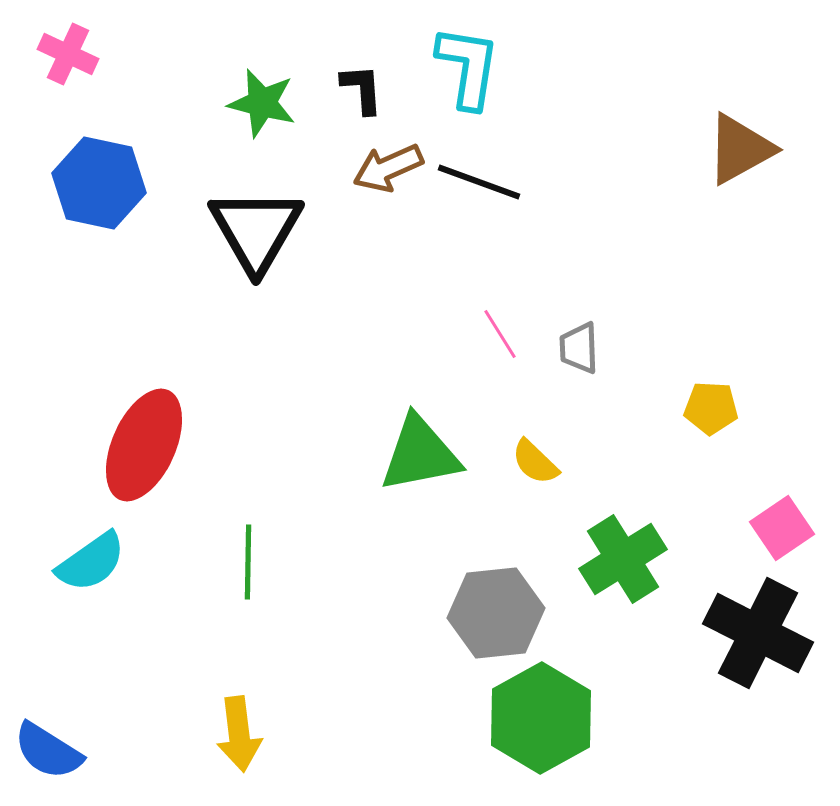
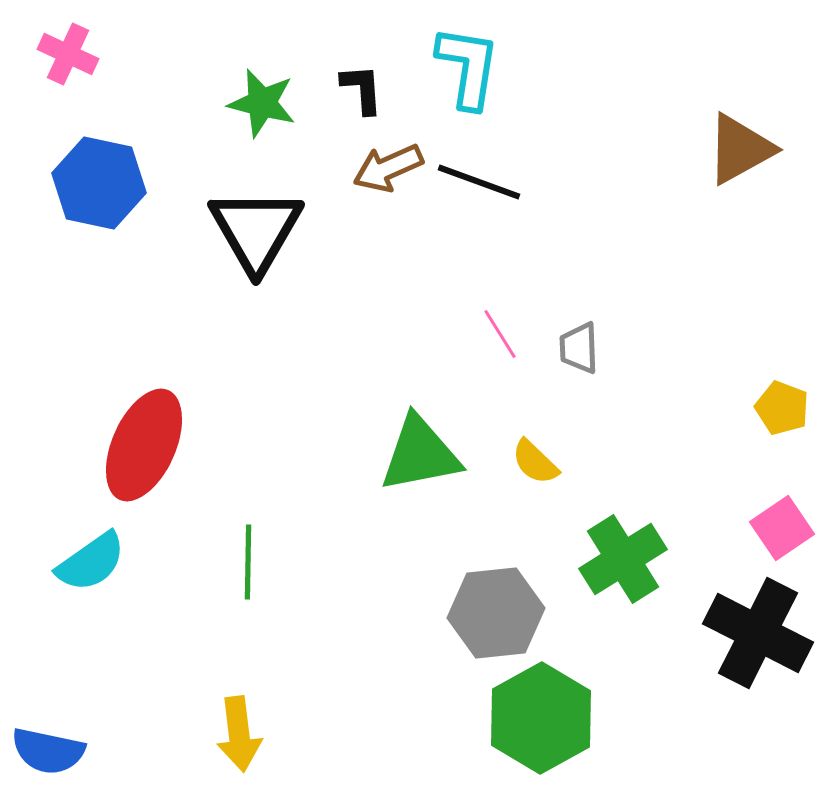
yellow pentagon: moved 71 px right; rotated 18 degrees clockwise
blue semicircle: rotated 20 degrees counterclockwise
